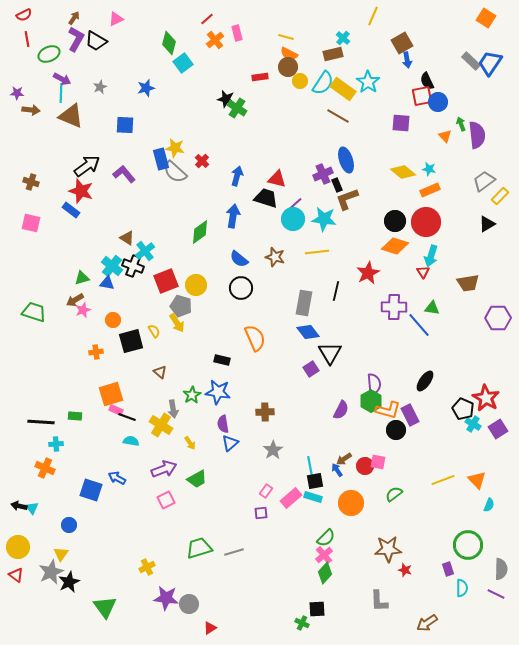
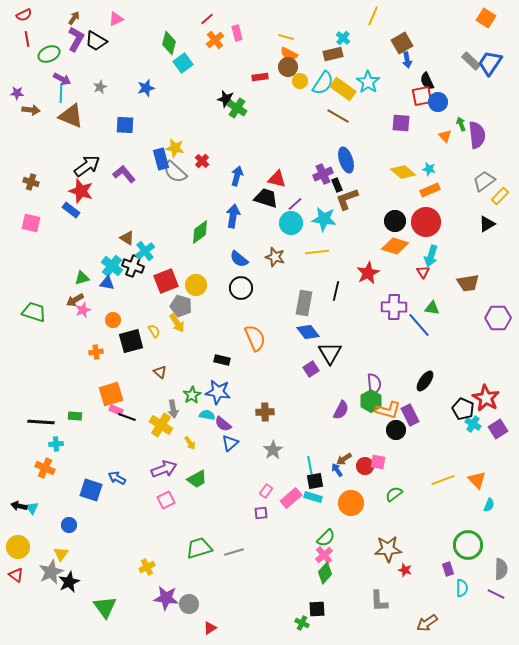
cyan circle at (293, 219): moved 2 px left, 4 px down
purple semicircle at (223, 424): rotated 42 degrees counterclockwise
cyan semicircle at (131, 441): moved 76 px right, 26 px up
